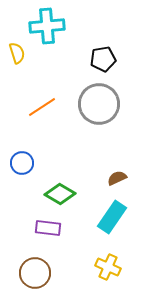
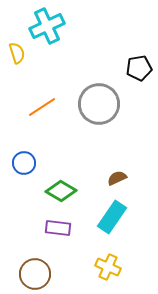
cyan cross: rotated 20 degrees counterclockwise
black pentagon: moved 36 px right, 9 px down
blue circle: moved 2 px right
green diamond: moved 1 px right, 3 px up
purple rectangle: moved 10 px right
brown circle: moved 1 px down
